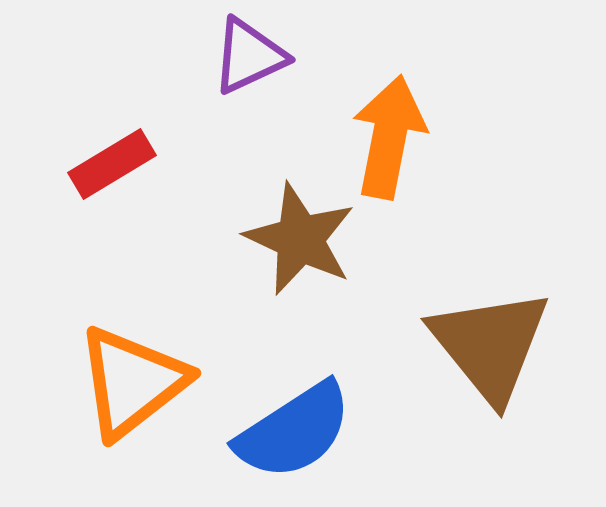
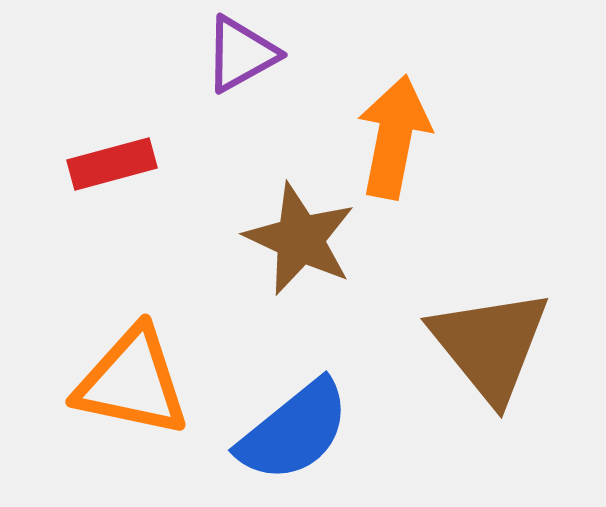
purple triangle: moved 8 px left, 2 px up; rotated 4 degrees counterclockwise
orange arrow: moved 5 px right
red rectangle: rotated 16 degrees clockwise
orange triangle: rotated 50 degrees clockwise
blue semicircle: rotated 6 degrees counterclockwise
